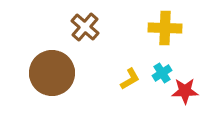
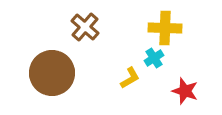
cyan cross: moved 8 px left, 15 px up
yellow L-shape: moved 1 px up
red star: rotated 20 degrees clockwise
